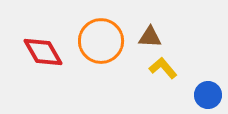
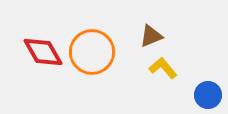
brown triangle: moved 1 px right, 1 px up; rotated 25 degrees counterclockwise
orange circle: moved 9 px left, 11 px down
